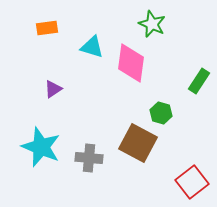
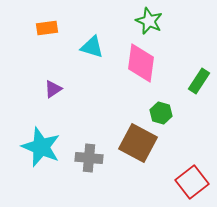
green star: moved 3 px left, 3 px up
pink diamond: moved 10 px right
